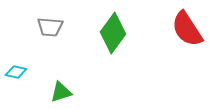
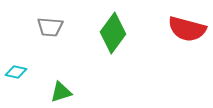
red semicircle: rotated 42 degrees counterclockwise
